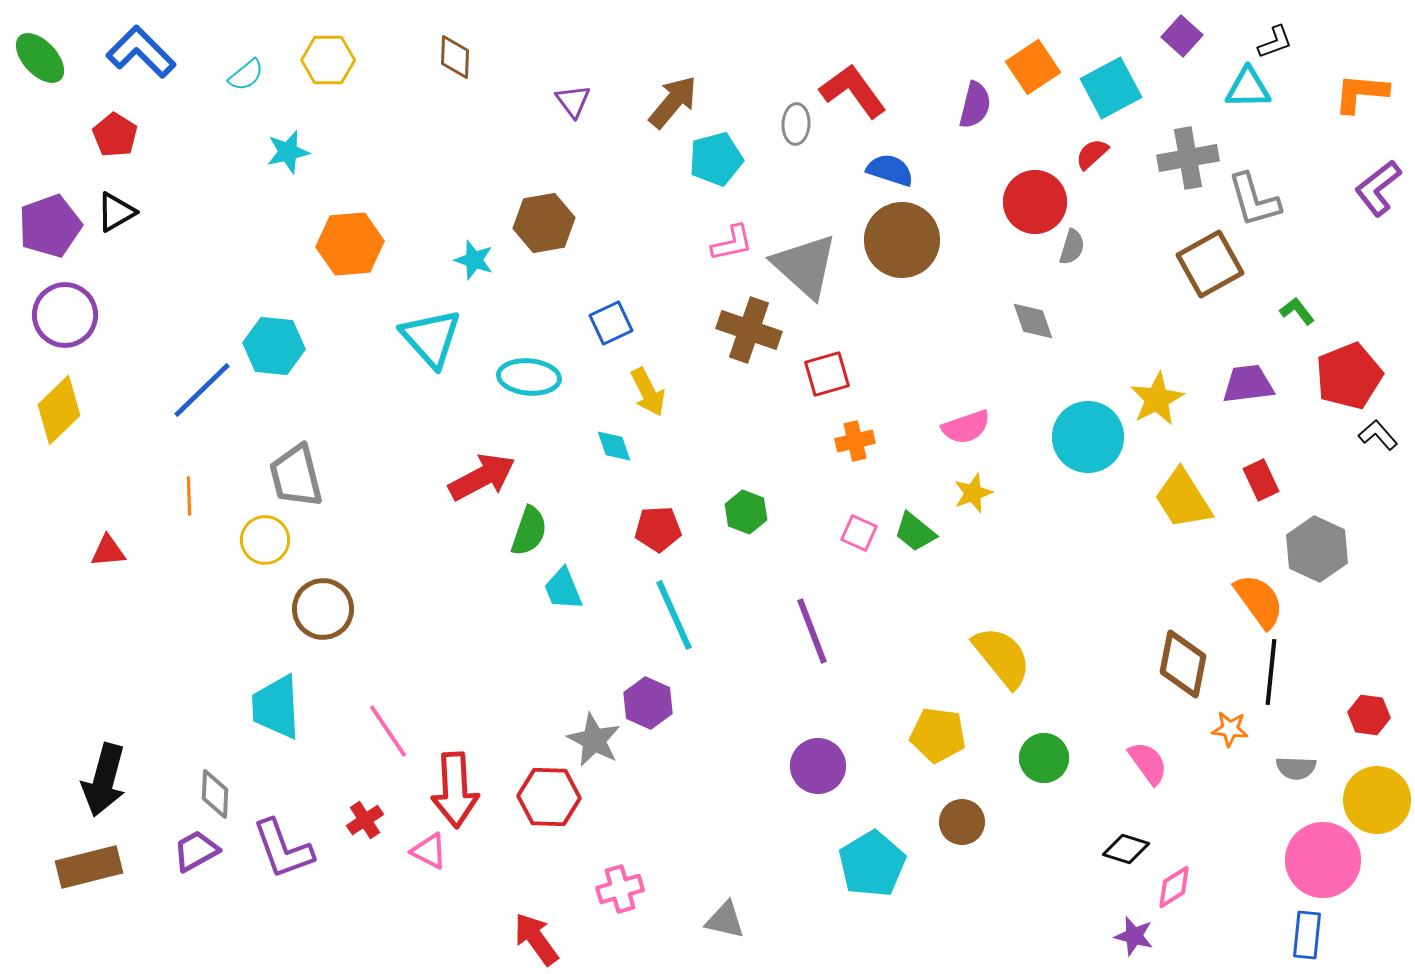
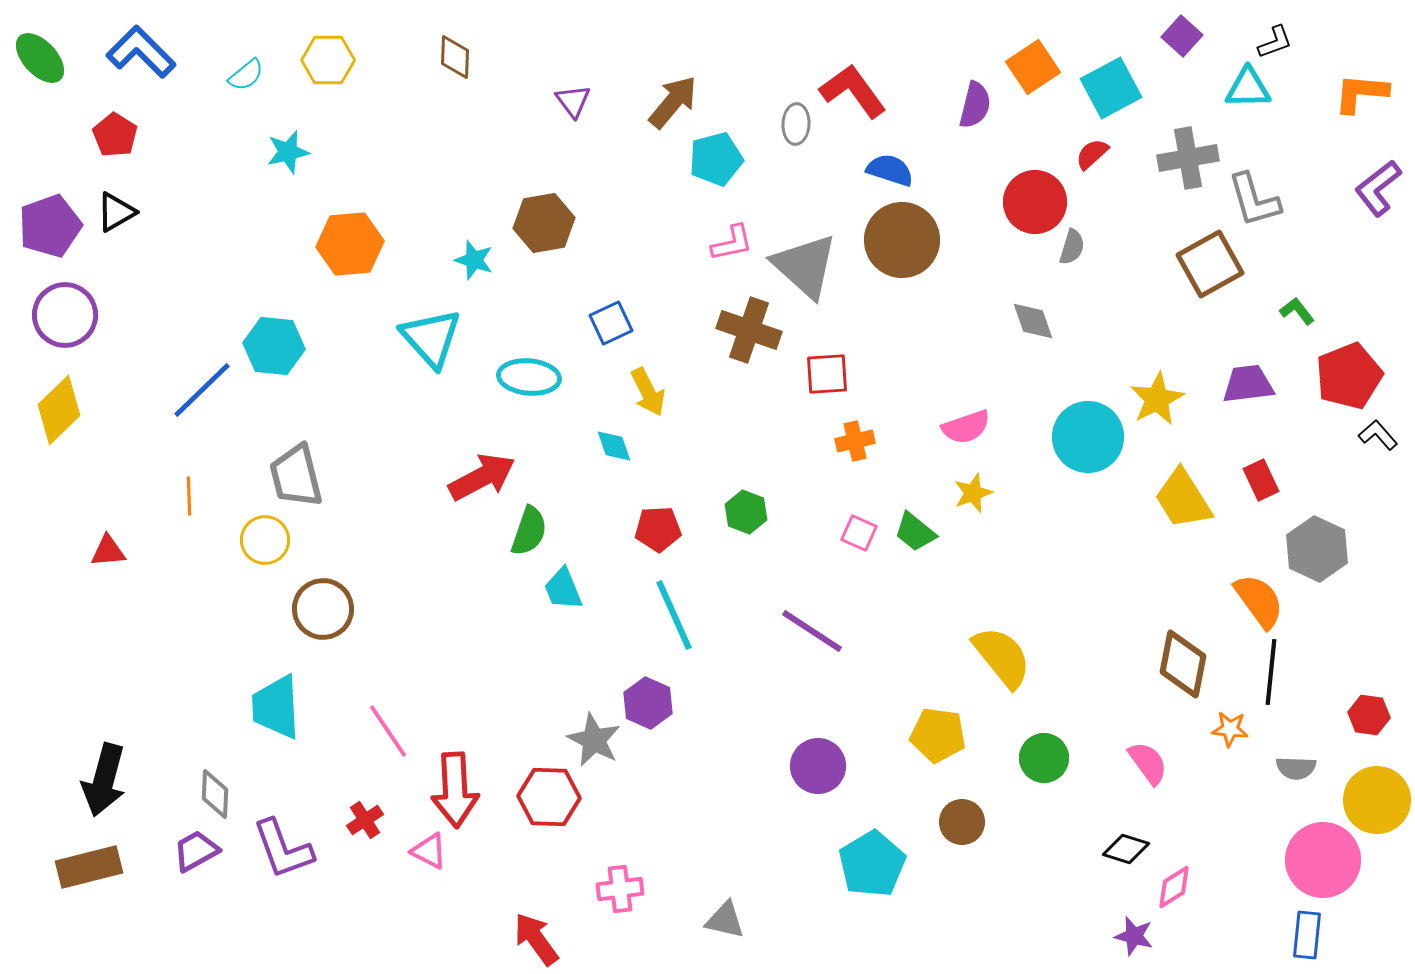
red square at (827, 374): rotated 12 degrees clockwise
purple line at (812, 631): rotated 36 degrees counterclockwise
pink cross at (620, 889): rotated 9 degrees clockwise
